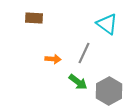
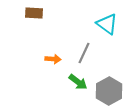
brown rectangle: moved 5 px up
